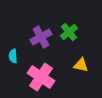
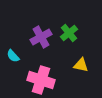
green cross: moved 1 px down
cyan semicircle: rotated 40 degrees counterclockwise
pink cross: moved 3 px down; rotated 16 degrees counterclockwise
